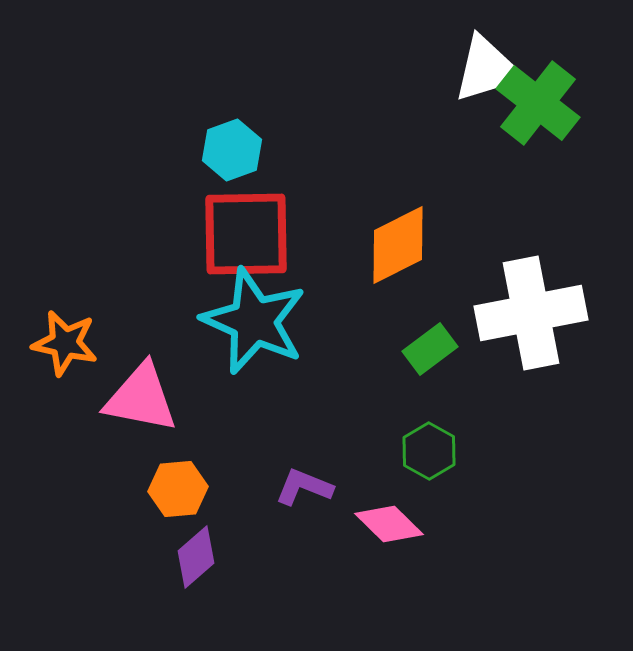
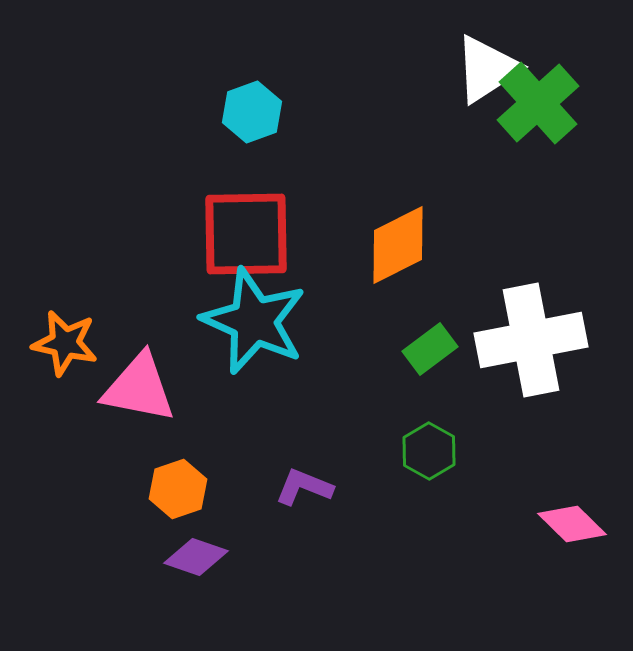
white triangle: rotated 16 degrees counterclockwise
green cross: rotated 10 degrees clockwise
cyan hexagon: moved 20 px right, 38 px up
white cross: moved 27 px down
pink triangle: moved 2 px left, 10 px up
orange hexagon: rotated 14 degrees counterclockwise
pink diamond: moved 183 px right
purple diamond: rotated 60 degrees clockwise
